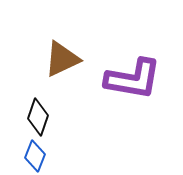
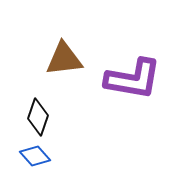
brown triangle: moved 2 px right; rotated 18 degrees clockwise
blue diamond: rotated 64 degrees counterclockwise
